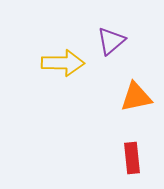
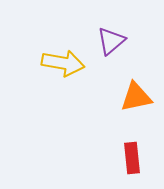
yellow arrow: rotated 9 degrees clockwise
